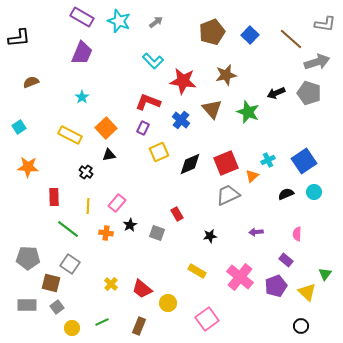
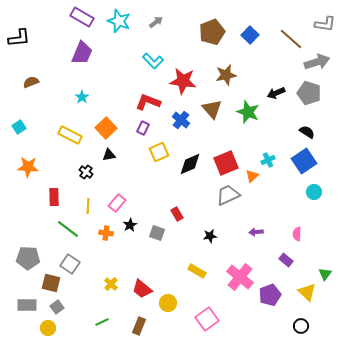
black semicircle at (286, 194): moved 21 px right, 62 px up; rotated 56 degrees clockwise
purple pentagon at (276, 286): moved 6 px left, 9 px down
yellow circle at (72, 328): moved 24 px left
